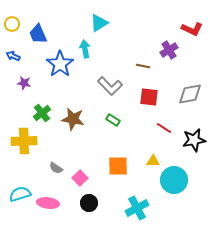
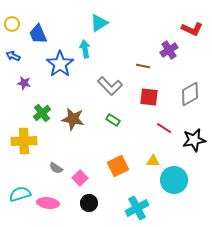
gray diamond: rotated 20 degrees counterclockwise
orange square: rotated 25 degrees counterclockwise
